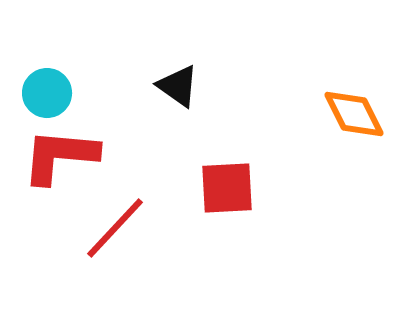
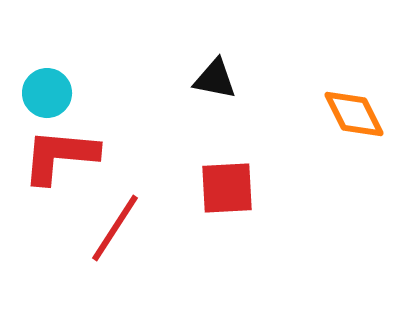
black triangle: moved 37 px right, 7 px up; rotated 24 degrees counterclockwise
red line: rotated 10 degrees counterclockwise
